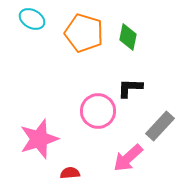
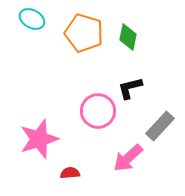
black L-shape: rotated 16 degrees counterclockwise
